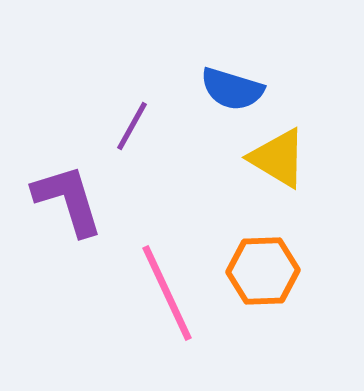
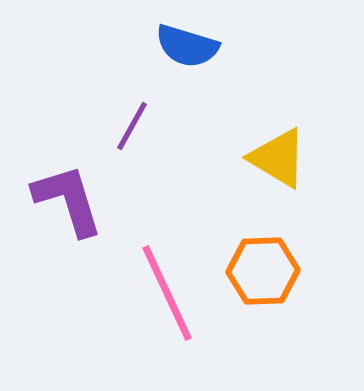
blue semicircle: moved 45 px left, 43 px up
